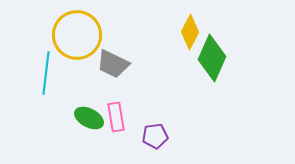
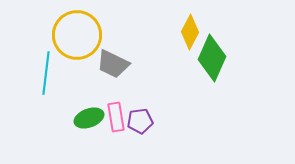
green ellipse: rotated 48 degrees counterclockwise
purple pentagon: moved 15 px left, 15 px up
